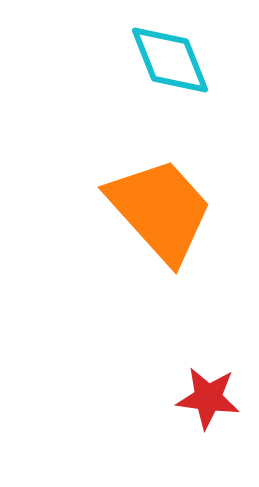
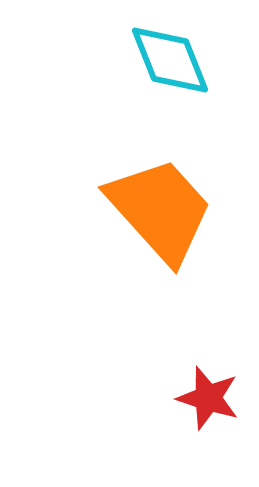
red star: rotated 10 degrees clockwise
